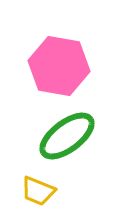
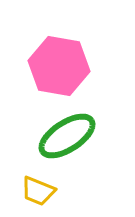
green ellipse: rotated 4 degrees clockwise
